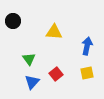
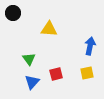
black circle: moved 8 px up
yellow triangle: moved 5 px left, 3 px up
blue arrow: moved 3 px right
red square: rotated 24 degrees clockwise
